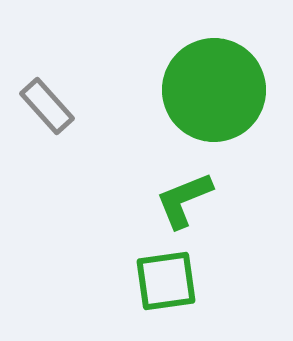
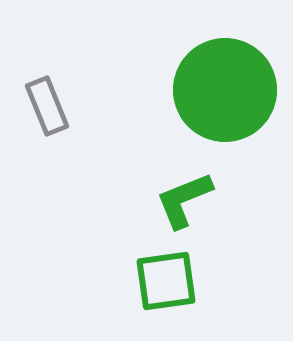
green circle: moved 11 px right
gray rectangle: rotated 20 degrees clockwise
